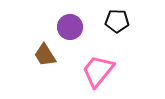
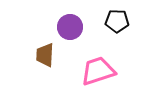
brown trapezoid: rotated 35 degrees clockwise
pink trapezoid: rotated 33 degrees clockwise
